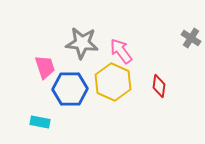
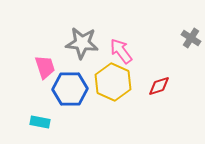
red diamond: rotated 65 degrees clockwise
